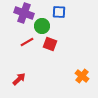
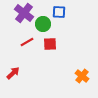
purple cross: rotated 18 degrees clockwise
green circle: moved 1 px right, 2 px up
red square: rotated 24 degrees counterclockwise
red arrow: moved 6 px left, 6 px up
